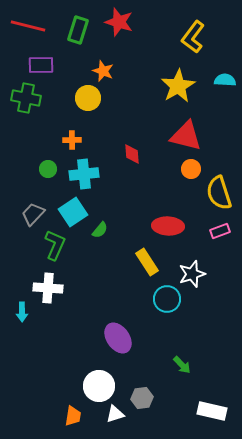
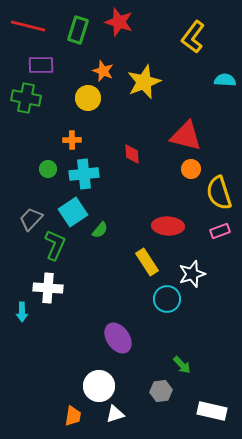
yellow star: moved 34 px left, 4 px up; rotated 8 degrees clockwise
gray trapezoid: moved 2 px left, 5 px down
gray hexagon: moved 19 px right, 7 px up
